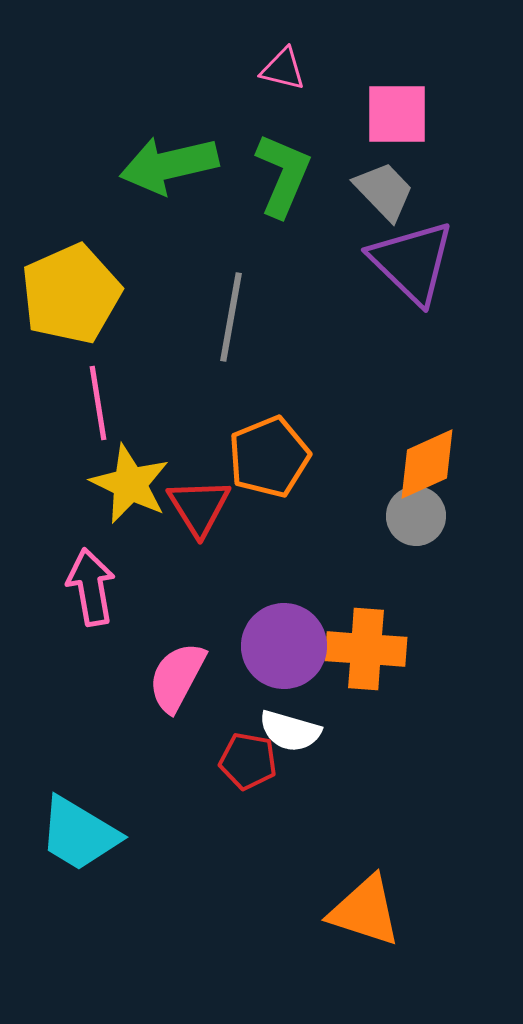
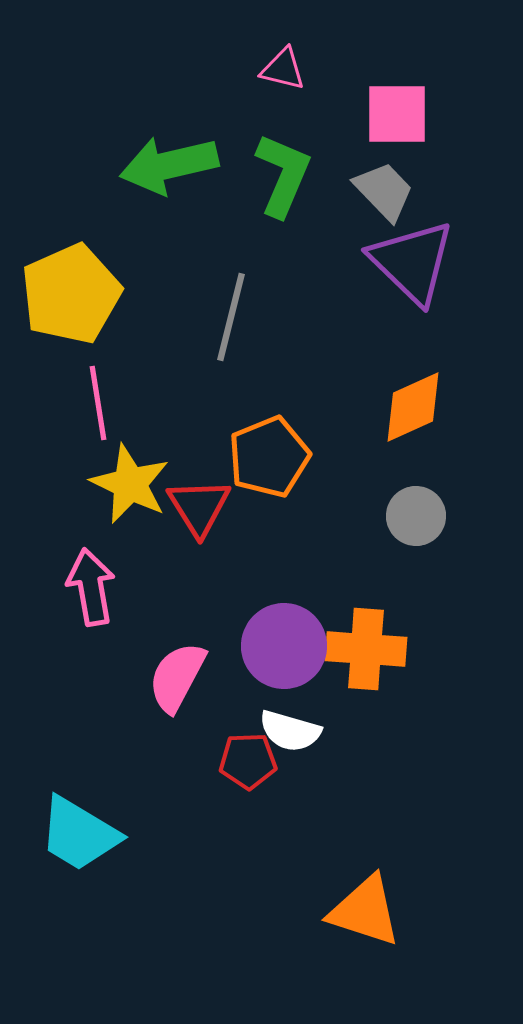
gray line: rotated 4 degrees clockwise
orange diamond: moved 14 px left, 57 px up
red pentagon: rotated 12 degrees counterclockwise
